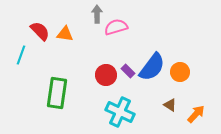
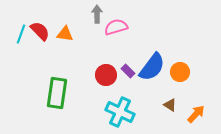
cyan line: moved 21 px up
